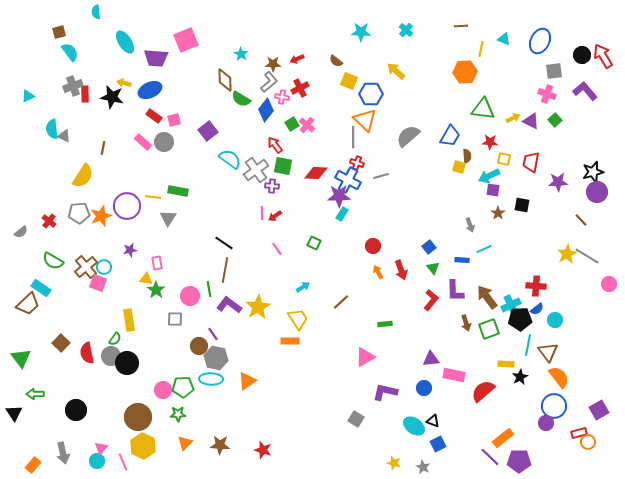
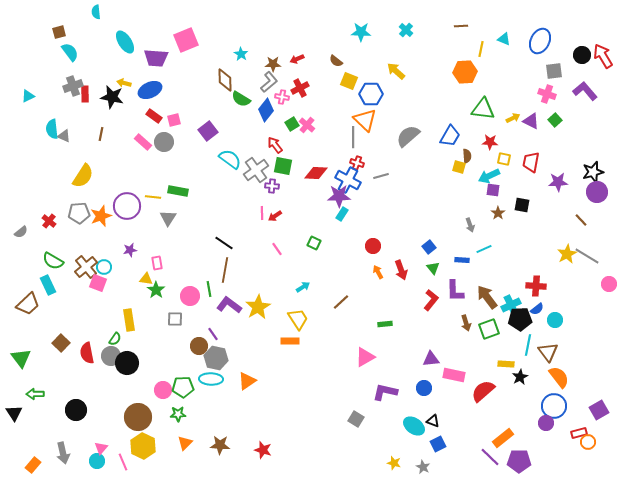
brown line at (103, 148): moved 2 px left, 14 px up
cyan rectangle at (41, 288): moved 7 px right, 3 px up; rotated 30 degrees clockwise
